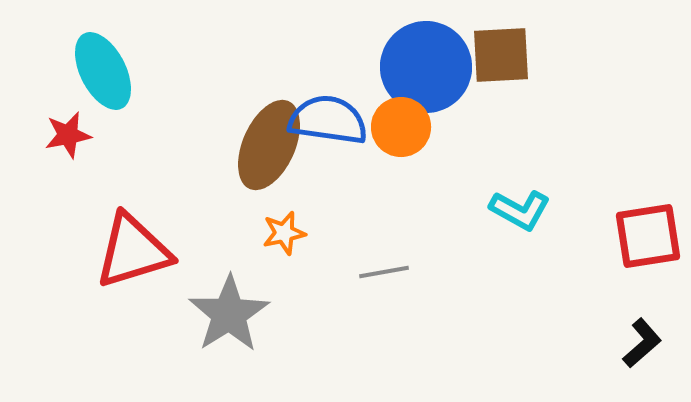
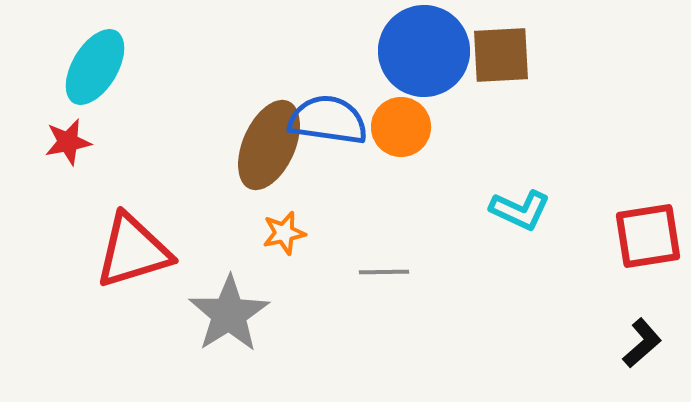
blue circle: moved 2 px left, 16 px up
cyan ellipse: moved 8 px left, 4 px up; rotated 58 degrees clockwise
red star: moved 7 px down
cyan L-shape: rotated 4 degrees counterclockwise
gray line: rotated 9 degrees clockwise
